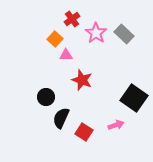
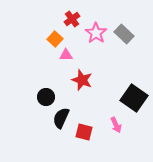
pink arrow: rotated 84 degrees clockwise
red square: rotated 18 degrees counterclockwise
